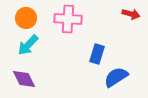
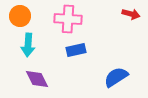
orange circle: moved 6 px left, 2 px up
cyan arrow: rotated 40 degrees counterclockwise
blue rectangle: moved 21 px left, 4 px up; rotated 60 degrees clockwise
purple diamond: moved 13 px right
